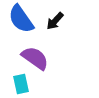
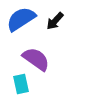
blue semicircle: rotated 92 degrees clockwise
purple semicircle: moved 1 px right, 1 px down
